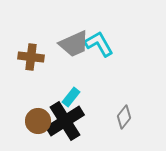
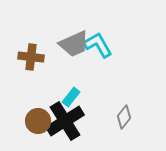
cyan L-shape: moved 1 px left, 1 px down
